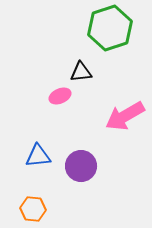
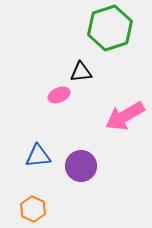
pink ellipse: moved 1 px left, 1 px up
orange hexagon: rotated 20 degrees clockwise
